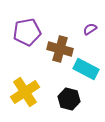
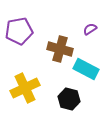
purple pentagon: moved 8 px left, 1 px up
yellow cross: moved 4 px up; rotated 8 degrees clockwise
